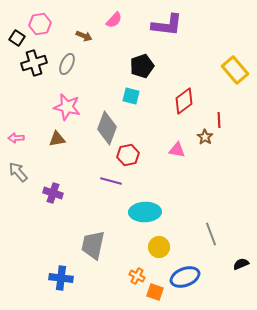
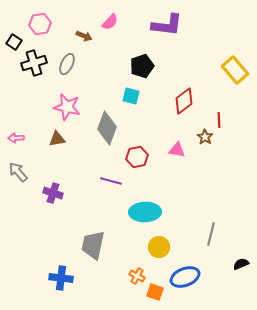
pink semicircle: moved 4 px left, 2 px down
black square: moved 3 px left, 4 px down
red hexagon: moved 9 px right, 2 px down
gray line: rotated 35 degrees clockwise
